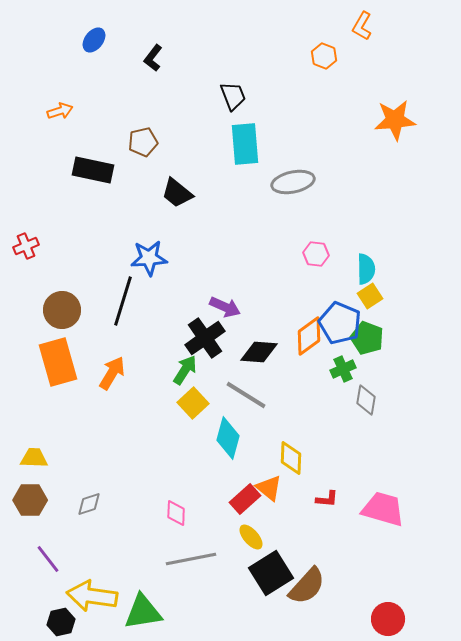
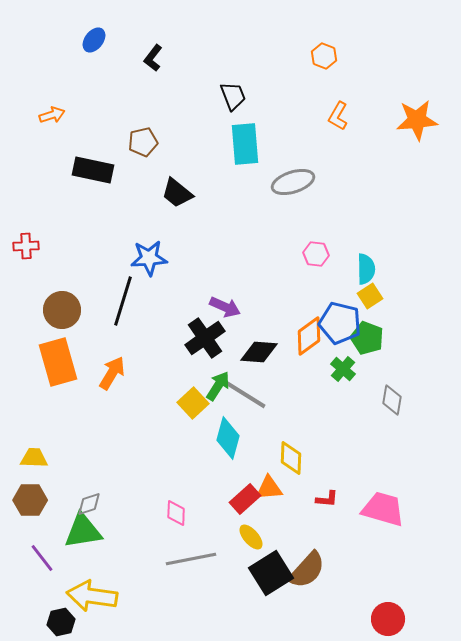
orange L-shape at (362, 26): moved 24 px left, 90 px down
orange arrow at (60, 111): moved 8 px left, 4 px down
orange star at (395, 120): moved 22 px right
gray ellipse at (293, 182): rotated 6 degrees counterclockwise
red cross at (26, 246): rotated 20 degrees clockwise
blue pentagon at (340, 323): rotated 9 degrees counterclockwise
green cross at (343, 369): rotated 25 degrees counterclockwise
green arrow at (185, 370): moved 33 px right, 16 px down
gray diamond at (366, 400): moved 26 px right
orange triangle at (269, 488): rotated 44 degrees counterclockwise
purple line at (48, 559): moved 6 px left, 1 px up
brown semicircle at (307, 586): moved 16 px up
green triangle at (143, 612): moved 60 px left, 81 px up
